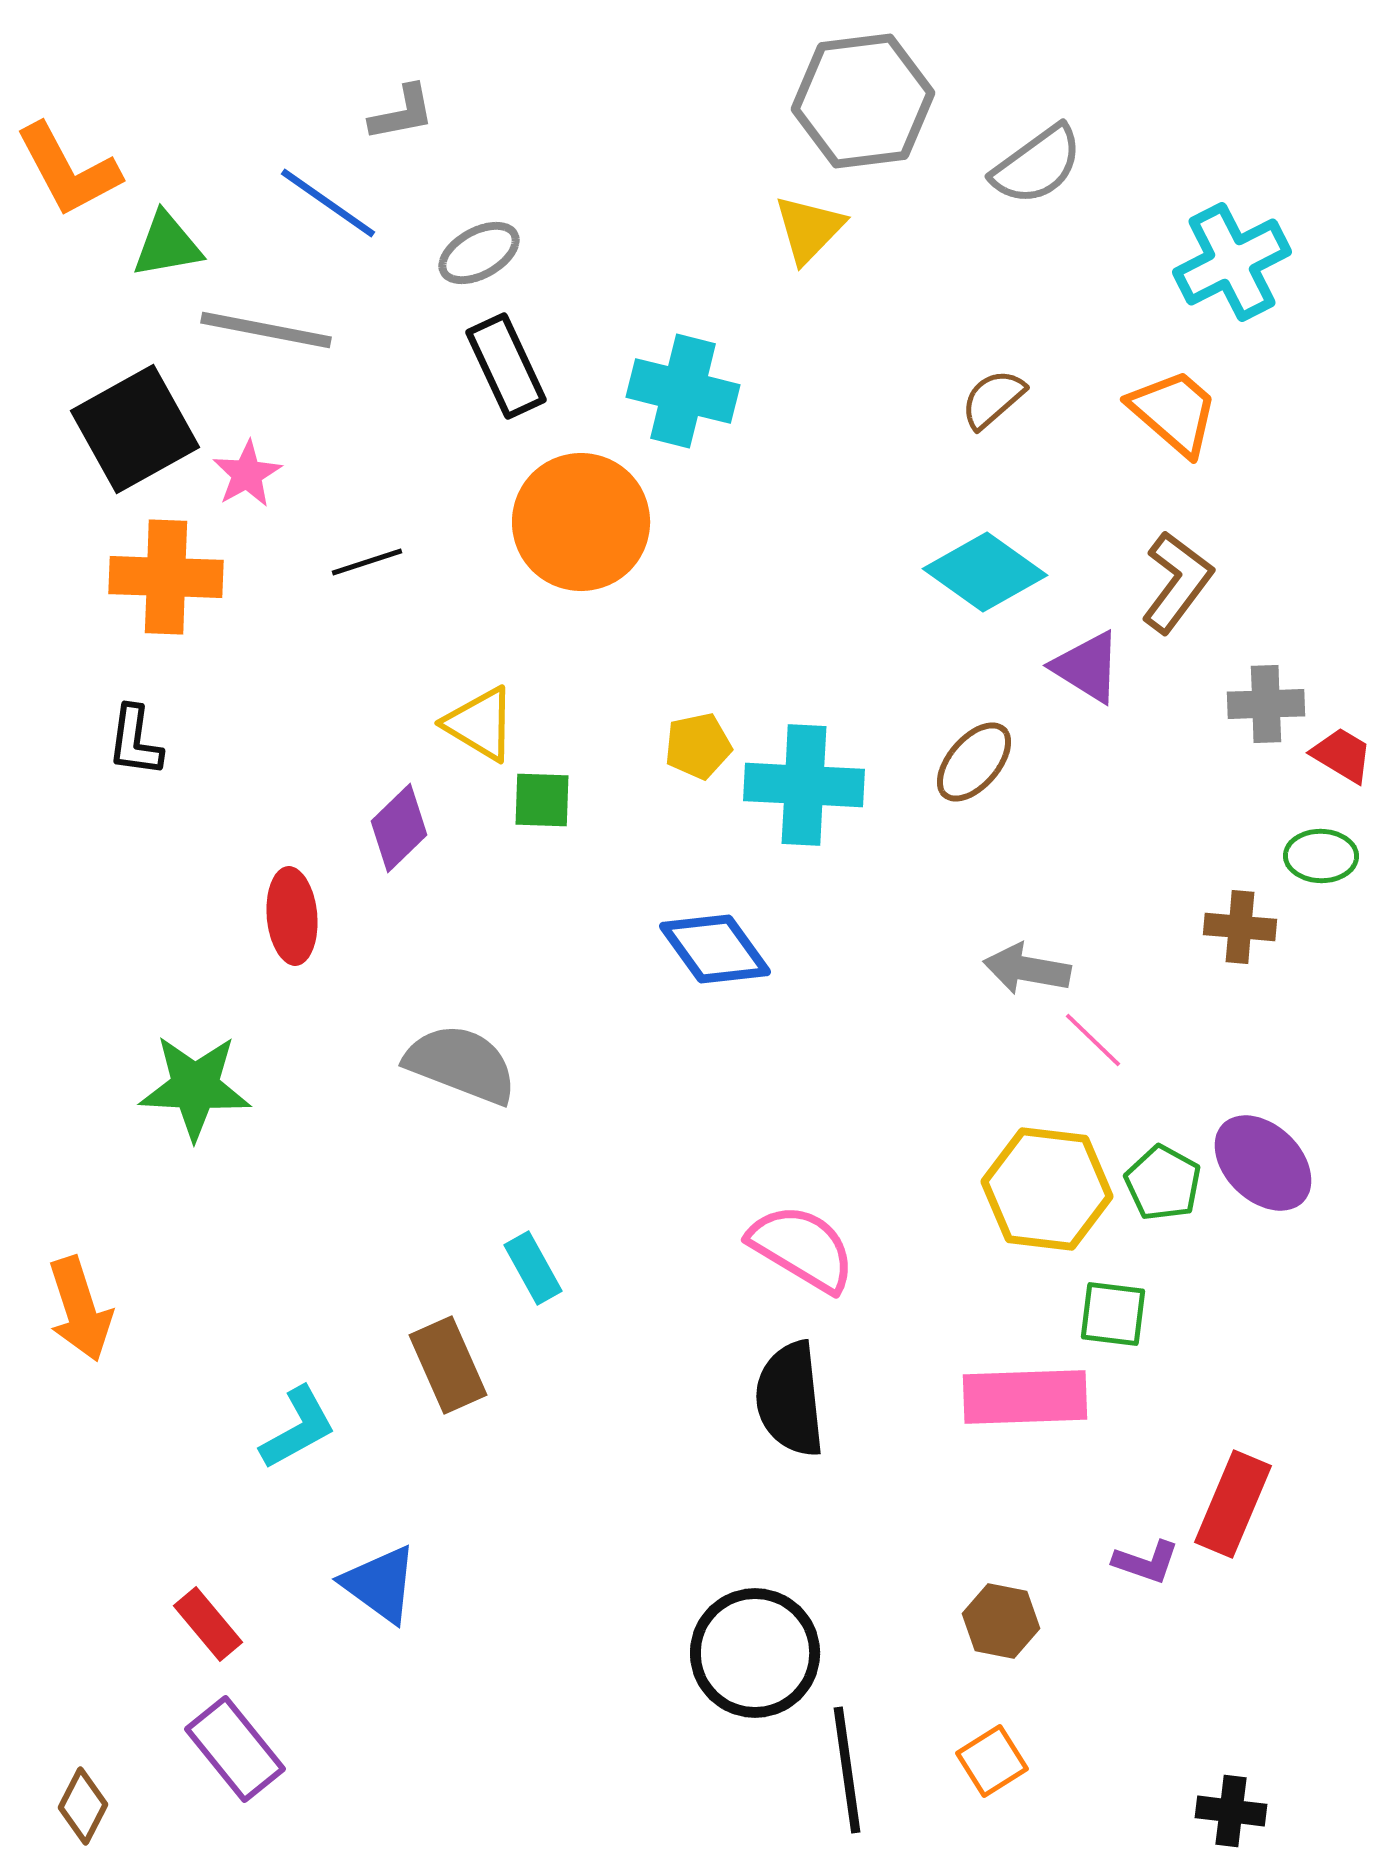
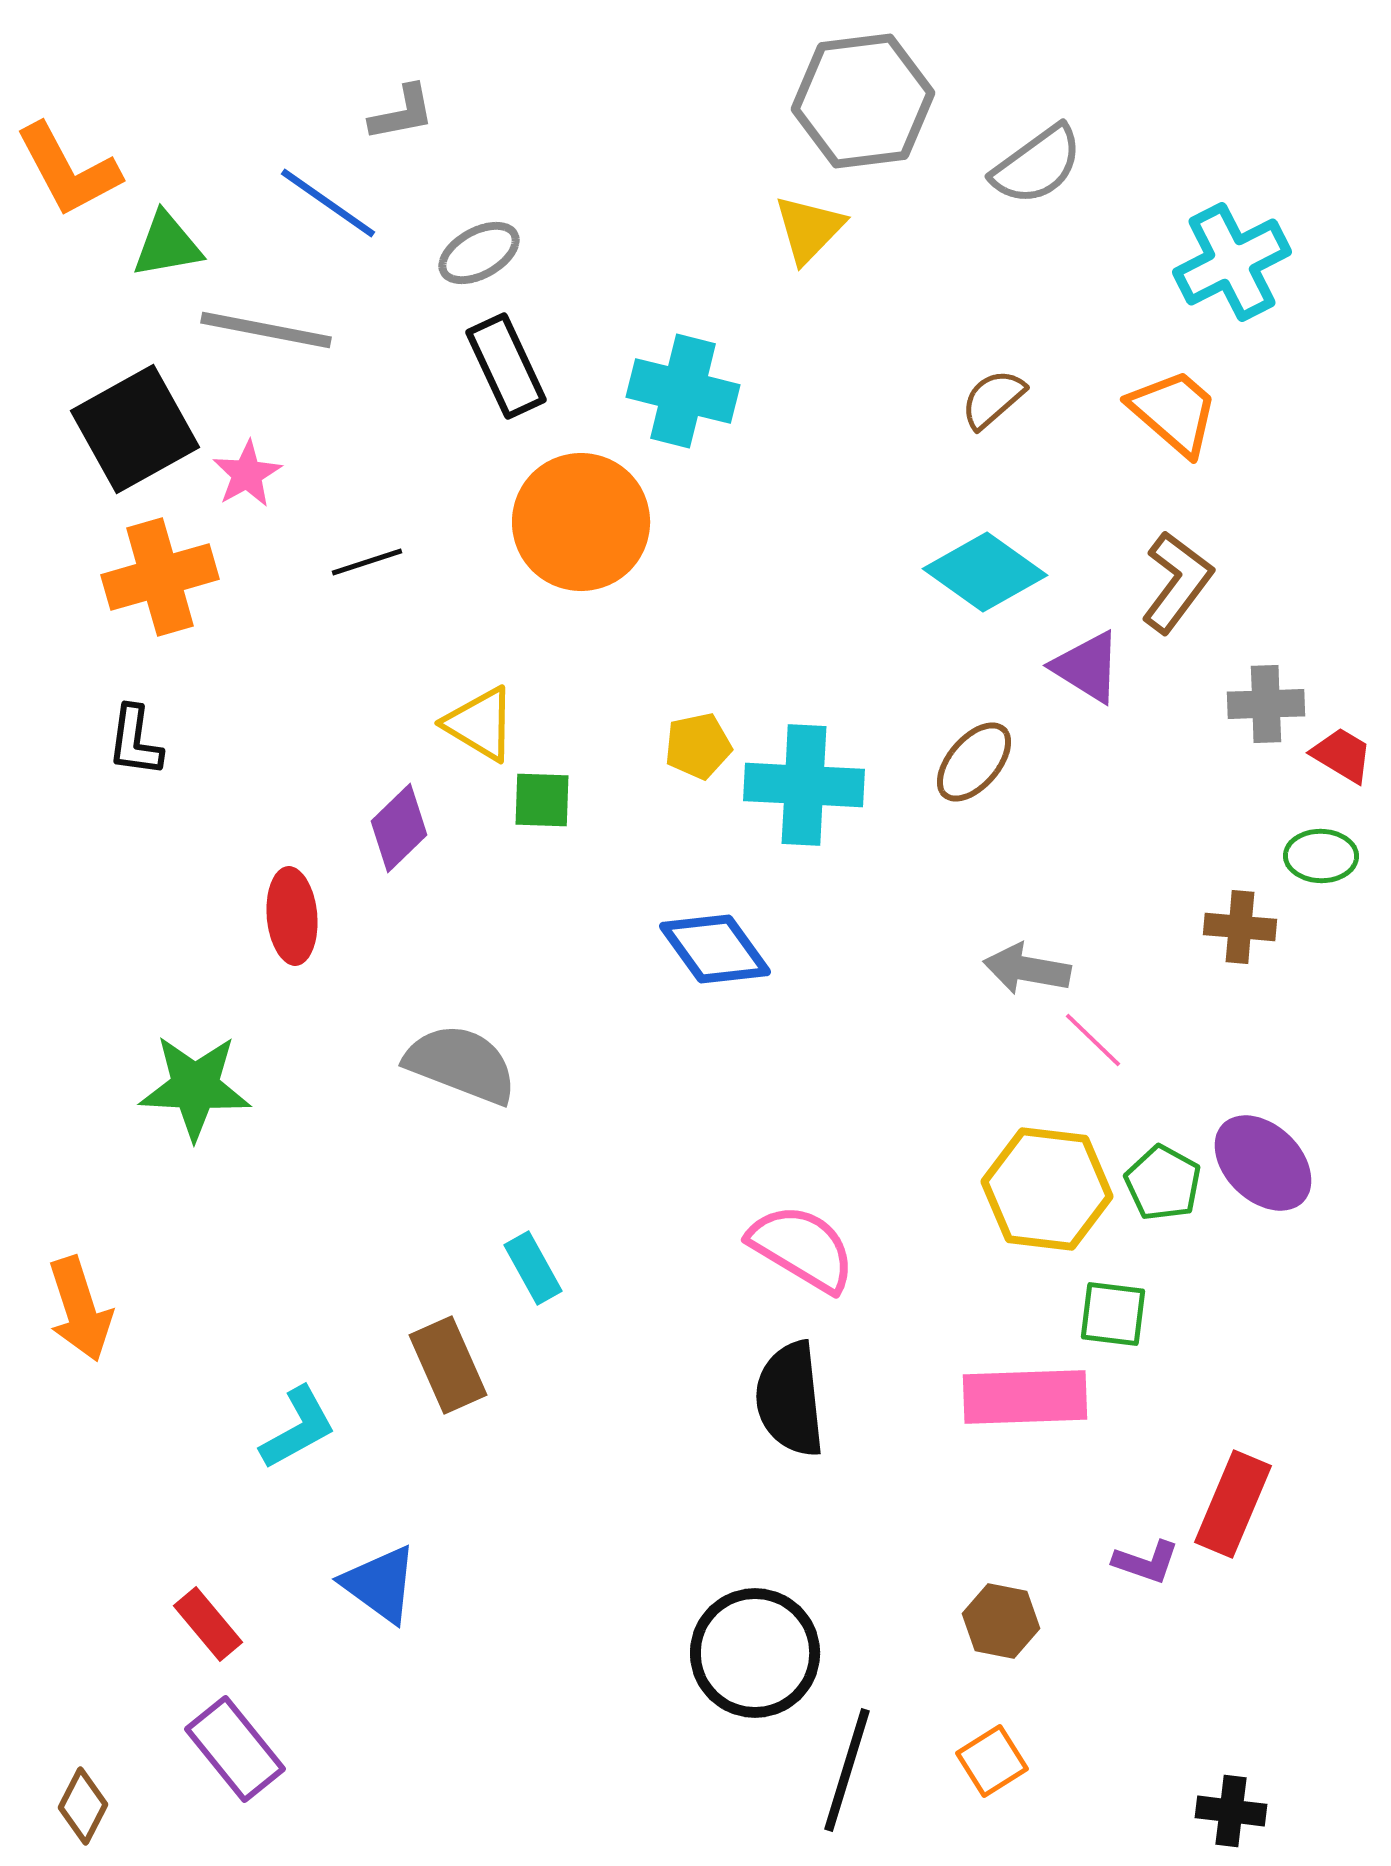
orange cross at (166, 577): moved 6 px left; rotated 18 degrees counterclockwise
black line at (847, 1770): rotated 25 degrees clockwise
